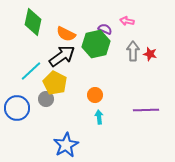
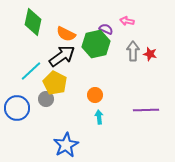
purple semicircle: moved 1 px right
